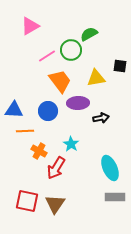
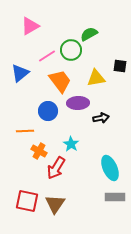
blue triangle: moved 6 px right, 37 px up; rotated 42 degrees counterclockwise
